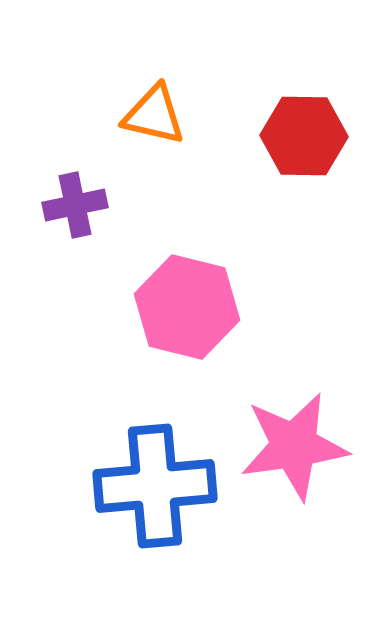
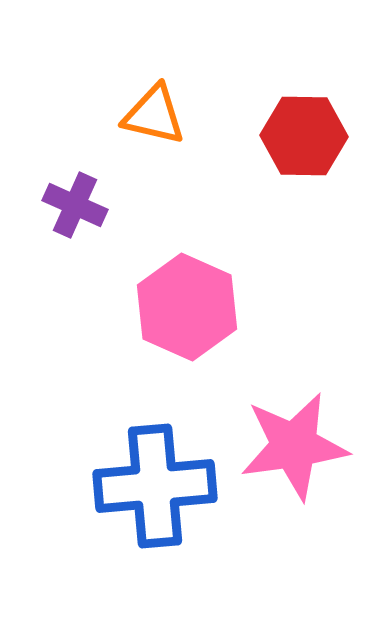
purple cross: rotated 36 degrees clockwise
pink hexagon: rotated 10 degrees clockwise
